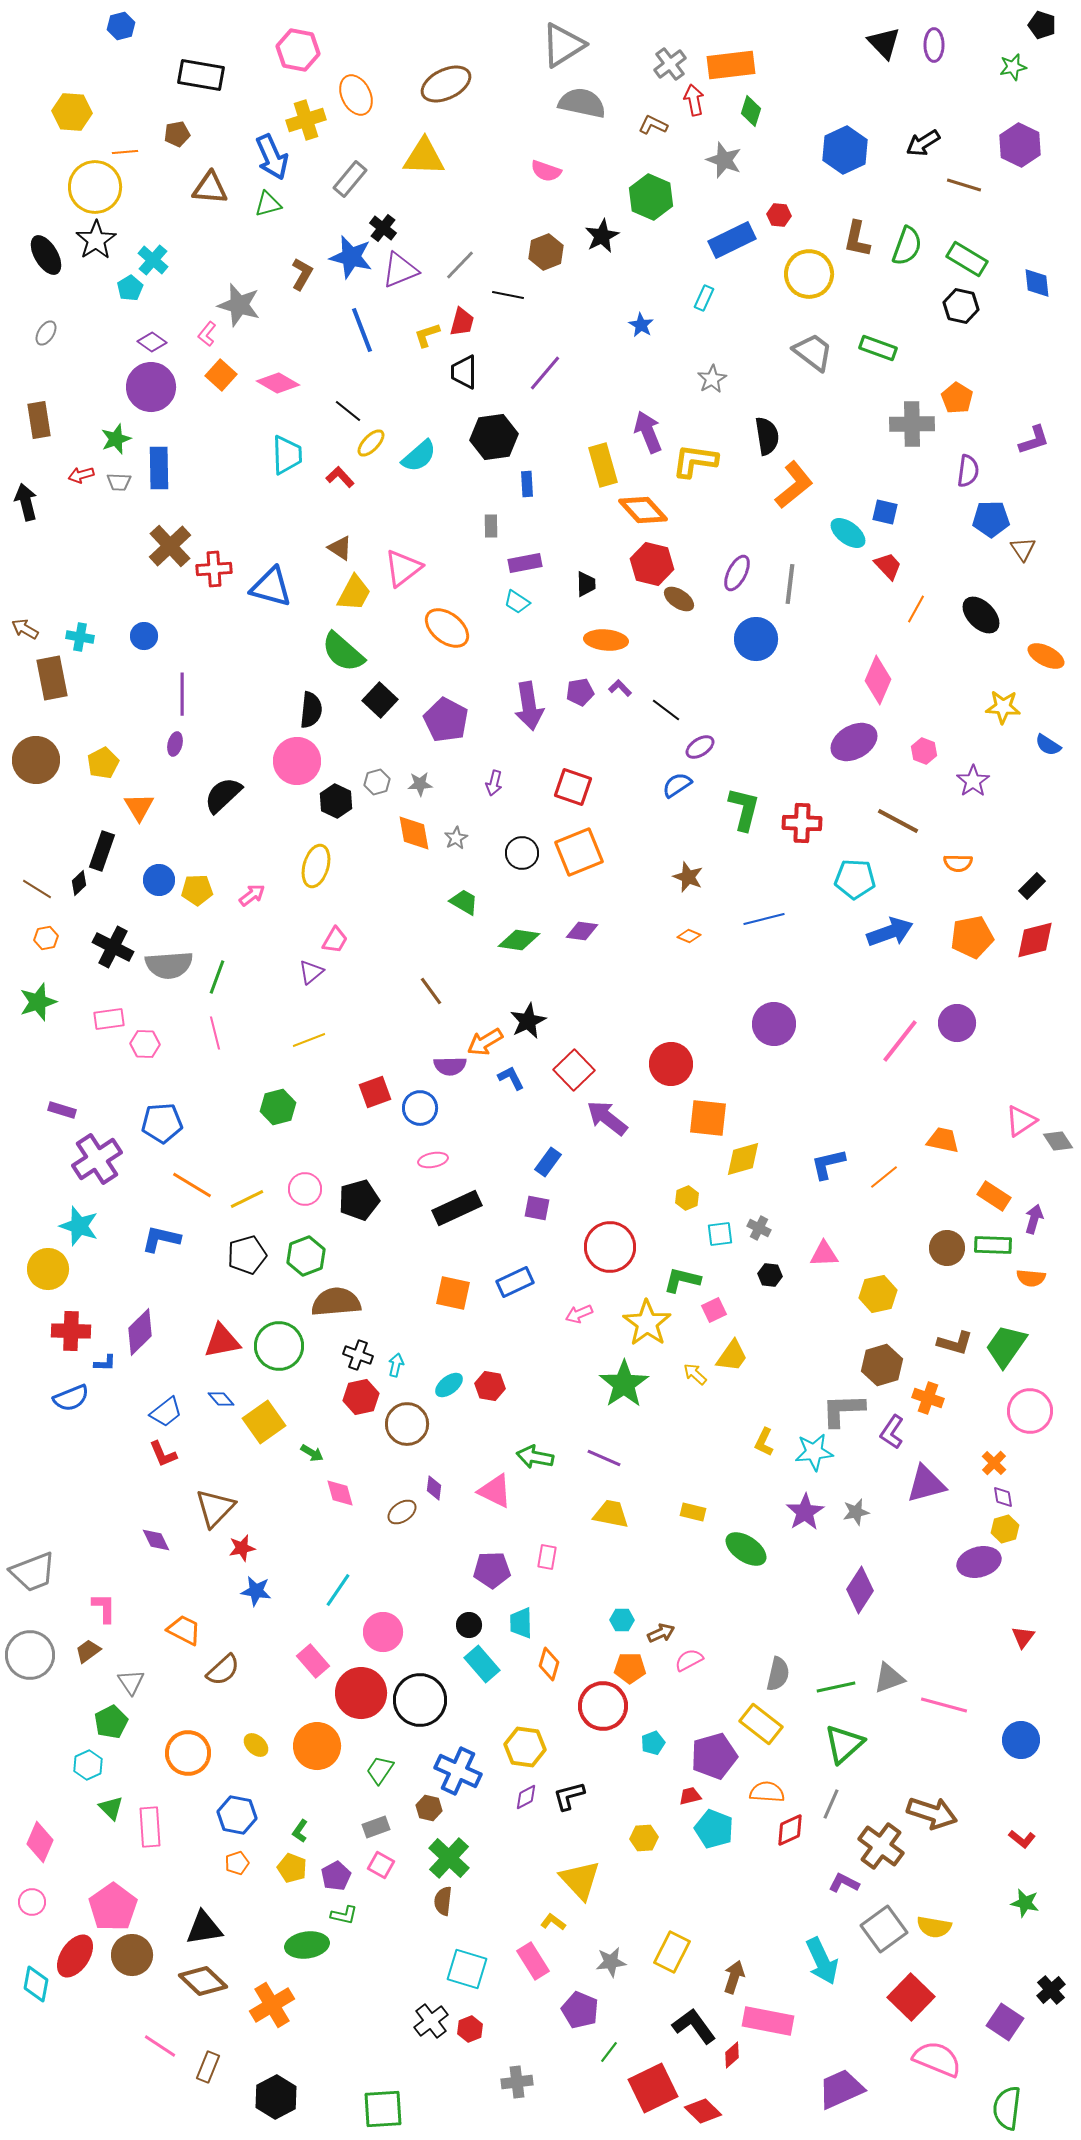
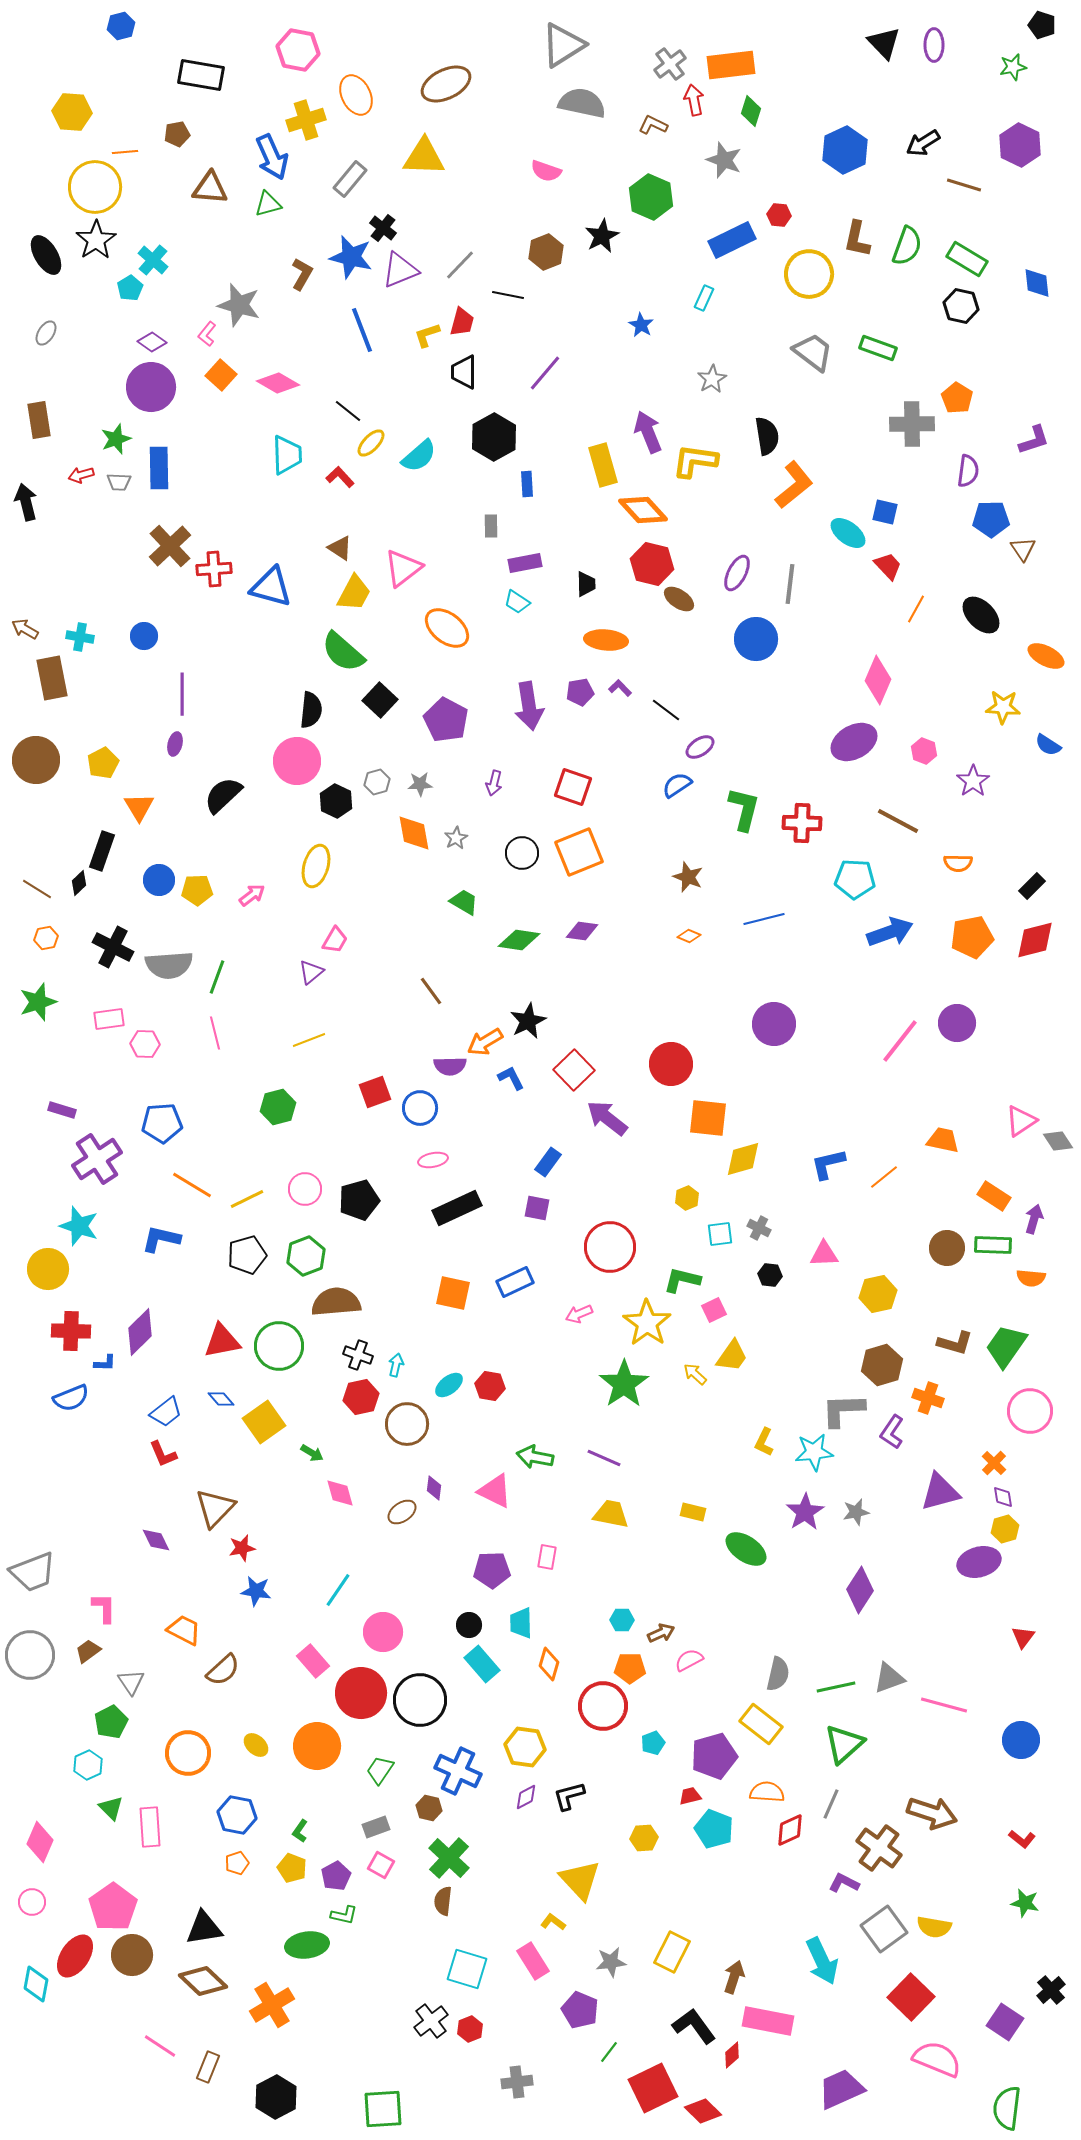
black hexagon at (494, 437): rotated 21 degrees counterclockwise
purple triangle at (926, 1484): moved 14 px right, 8 px down
brown cross at (881, 1846): moved 2 px left, 2 px down
